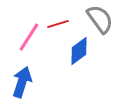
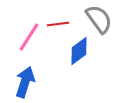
gray semicircle: moved 1 px left
red line: rotated 10 degrees clockwise
blue arrow: moved 3 px right
